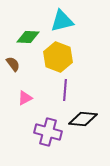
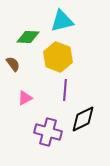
black diamond: rotated 32 degrees counterclockwise
